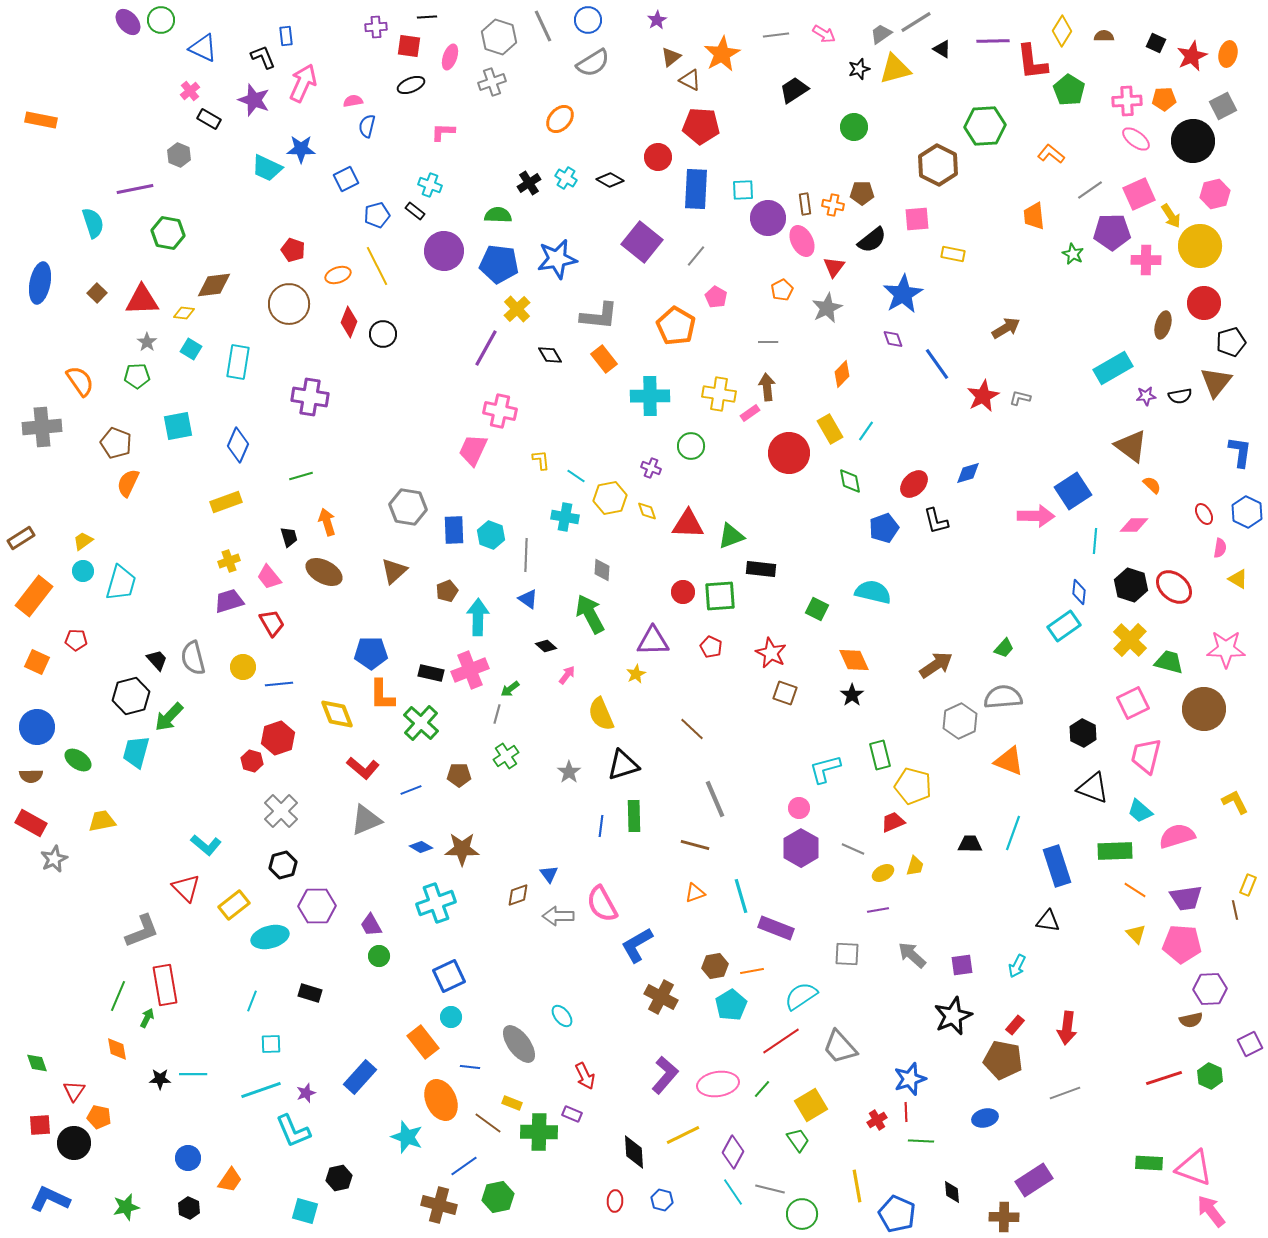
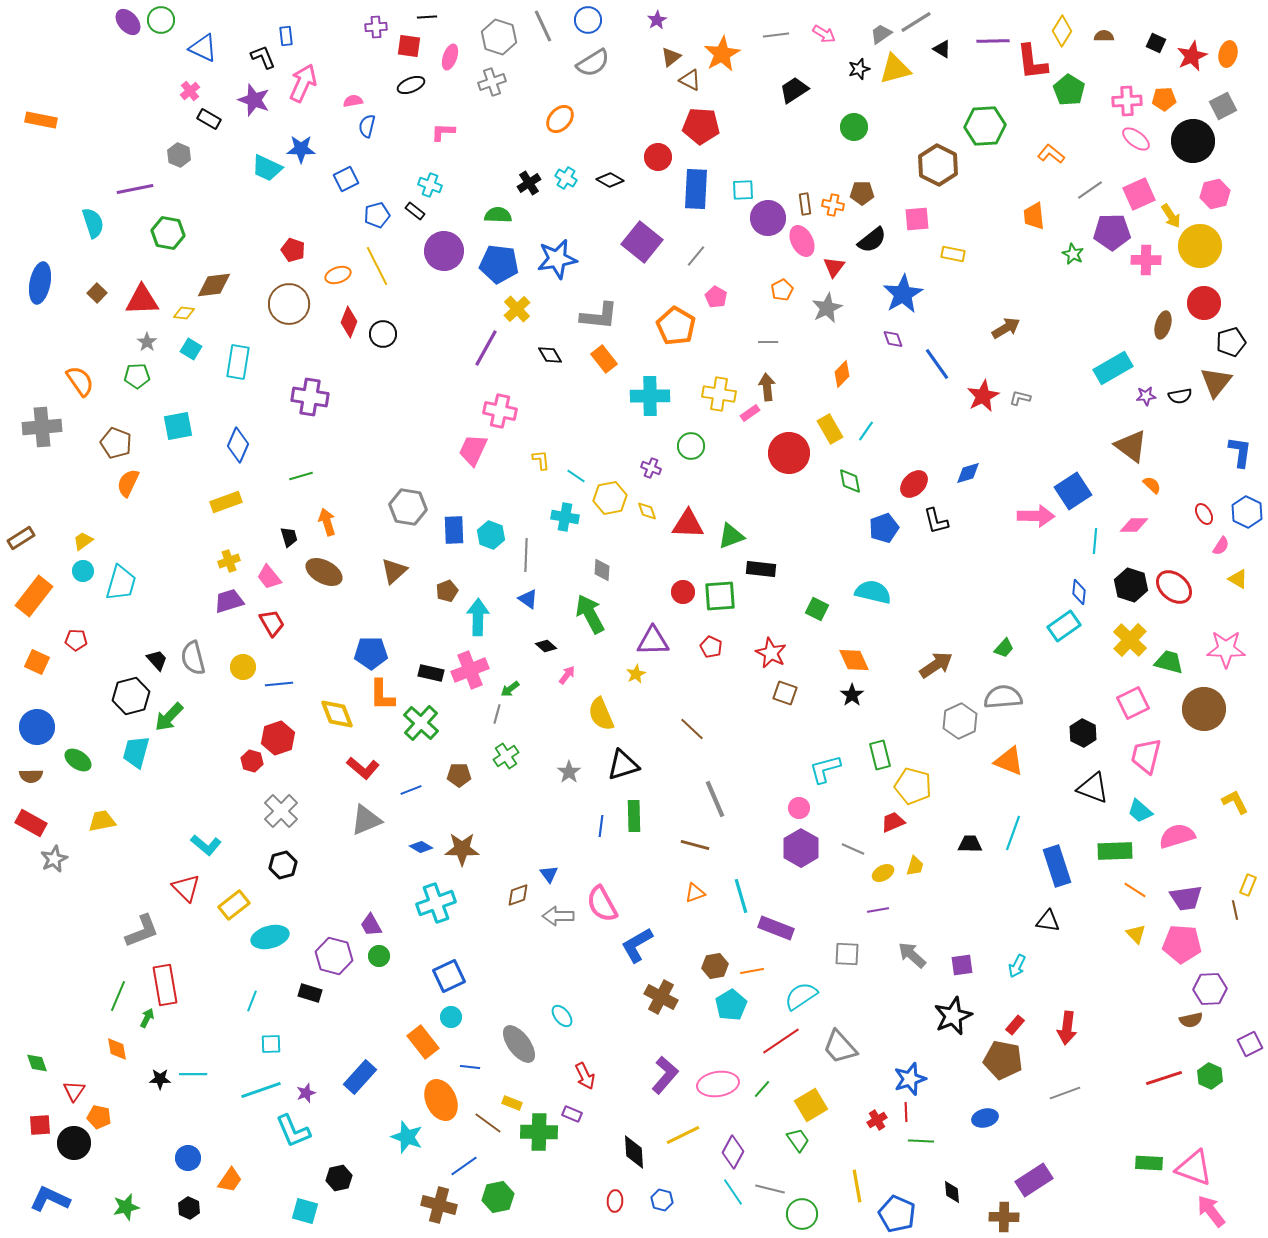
pink semicircle at (1220, 548): moved 1 px right, 2 px up; rotated 24 degrees clockwise
purple hexagon at (317, 906): moved 17 px right, 50 px down; rotated 15 degrees clockwise
